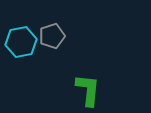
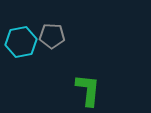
gray pentagon: rotated 20 degrees clockwise
